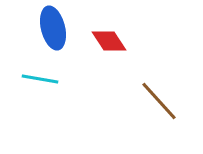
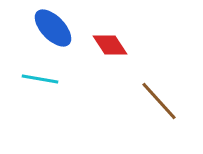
blue ellipse: rotated 30 degrees counterclockwise
red diamond: moved 1 px right, 4 px down
